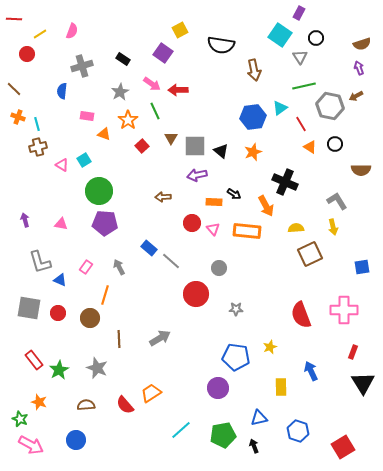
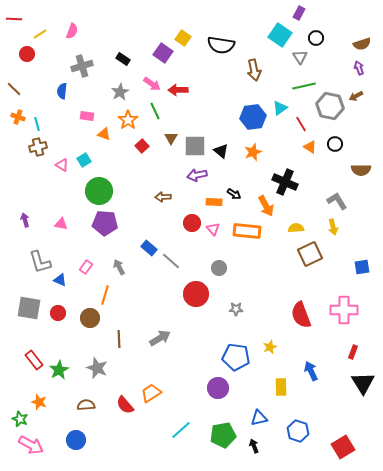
yellow square at (180, 30): moved 3 px right, 8 px down; rotated 28 degrees counterclockwise
